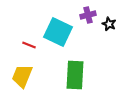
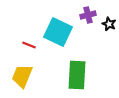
green rectangle: moved 2 px right
